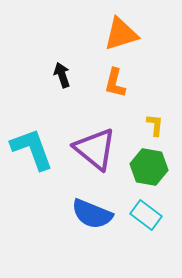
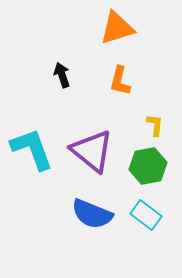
orange triangle: moved 4 px left, 6 px up
orange L-shape: moved 5 px right, 2 px up
purple triangle: moved 3 px left, 2 px down
green hexagon: moved 1 px left, 1 px up; rotated 21 degrees counterclockwise
